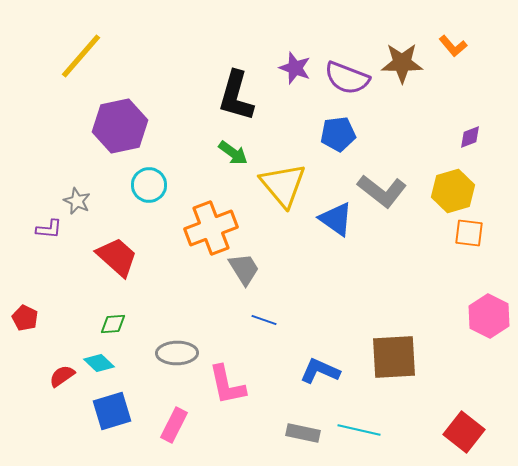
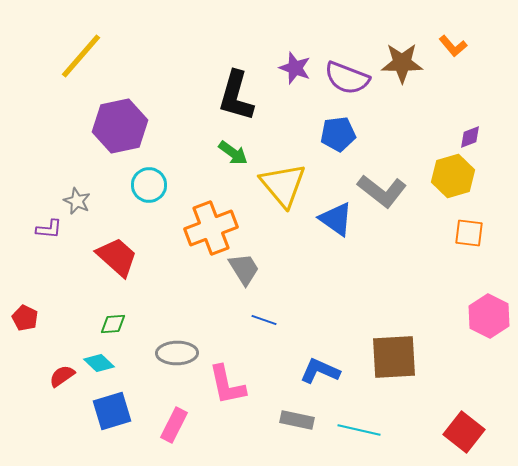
yellow hexagon: moved 15 px up
gray rectangle: moved 6 px left, 13 px up
